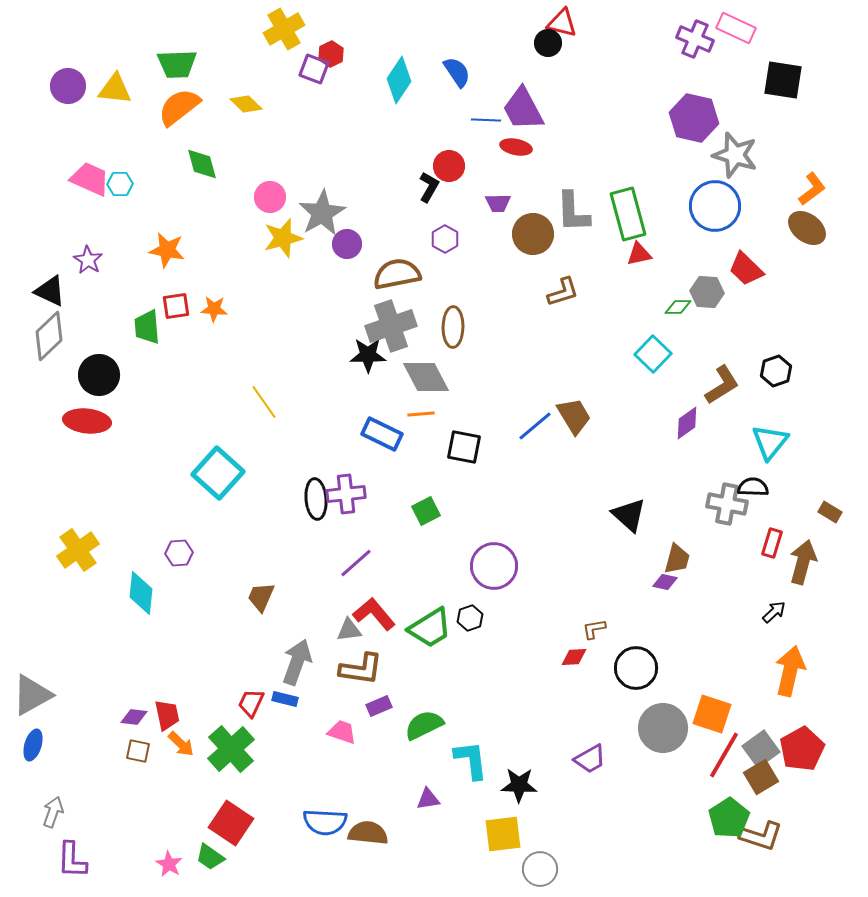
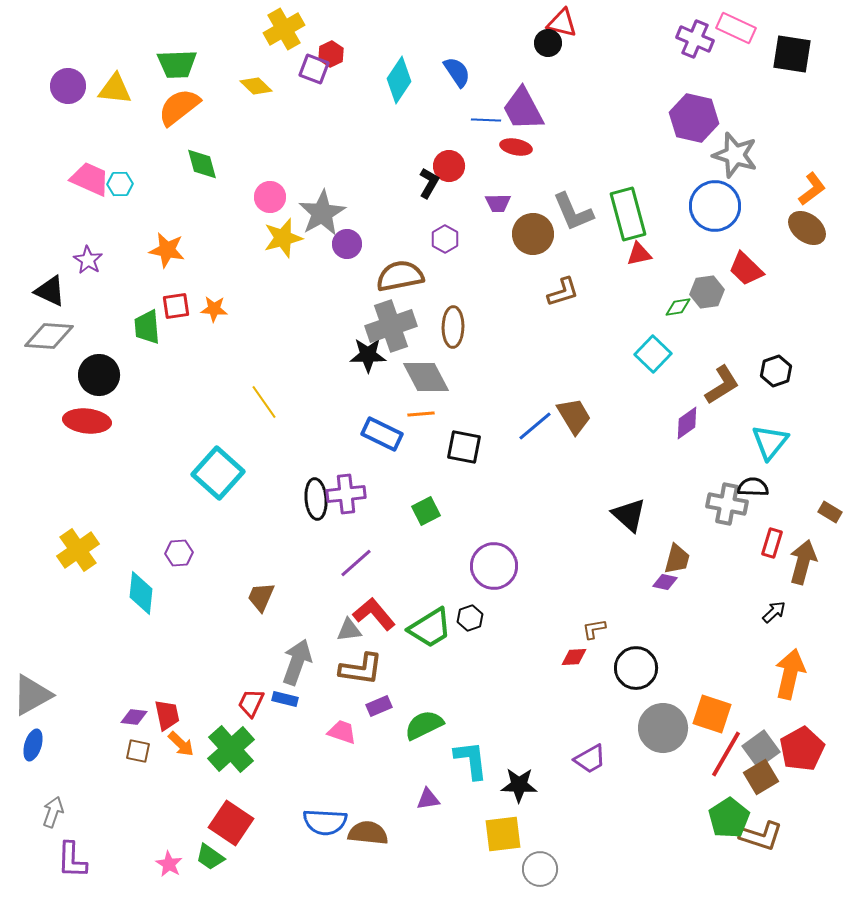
black square at (783, 80): moved 9 px right, 26 px up
yellow diamond at (246, 104): moved 10 px right, 18 px up
black L-shape at (429, 187): moved 4 px up
gray L-shape at (573, 212): rotated 21 degrees counterclockwise
brown semicircle at (397, 274): moved 3 px right, 2 px down
gray hexagon at (707, 292): rotated 12 degrees counterclockwise
green diamond at (678, 307): rotated 8 degrees counterclockwise
gray diamond at (49, 336): rotated 48 degrees clockwise
orange arrow at (790, 671): moved 3 px down
red line at (724, 755): moved 2 px right, 1 px up
